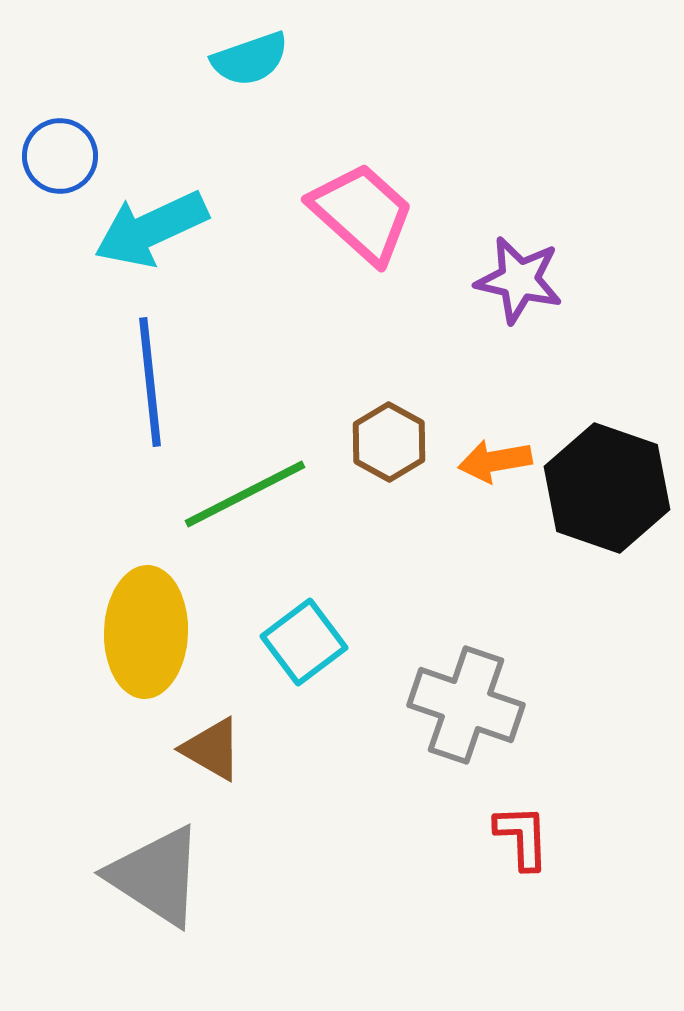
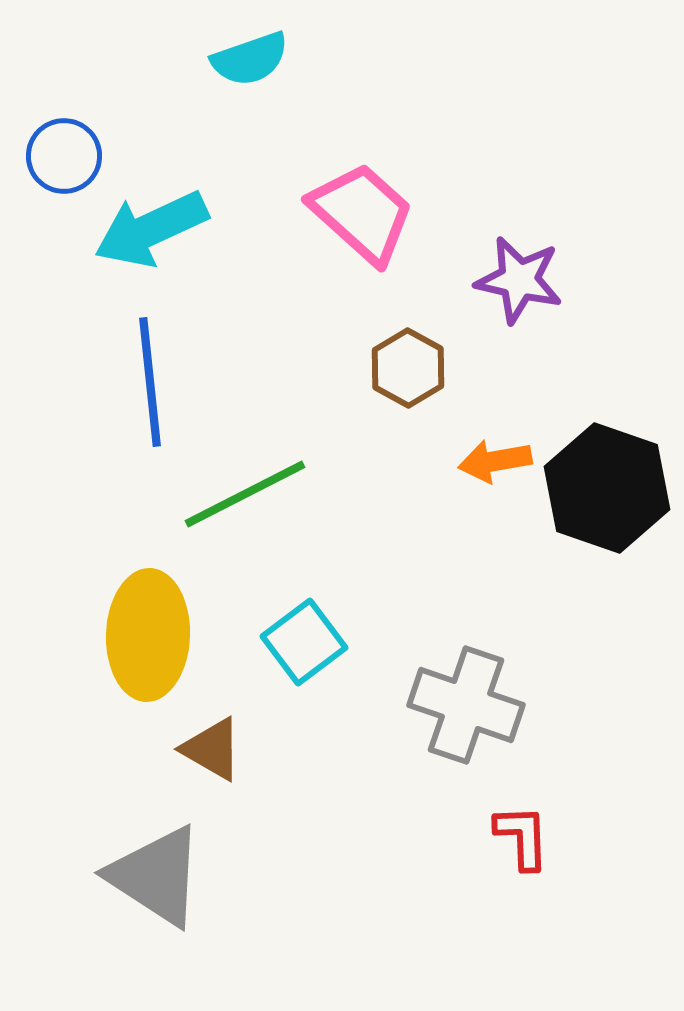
blue circle: moved 4 px right
brown hexagon: moved 19 px right, 74 px up
yellow ellipse: moved 2 px right, 3 px down
